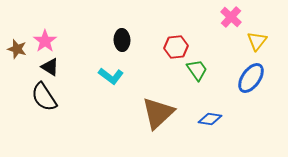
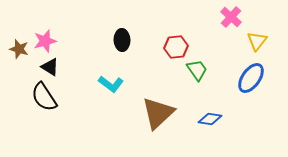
pink star: rotated 20 degrees clockwise
brown star: moved 2 px right
cyan L-shape: moved 8 px down
